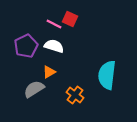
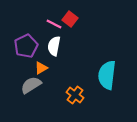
red square: rotated 14 degrees clockwise
white semicircle: rotated 96 degrees counterclockwise
orange triangle: moved 8 px left, 4 px up
gray semicircle: moved 3 px left, 4 px up
